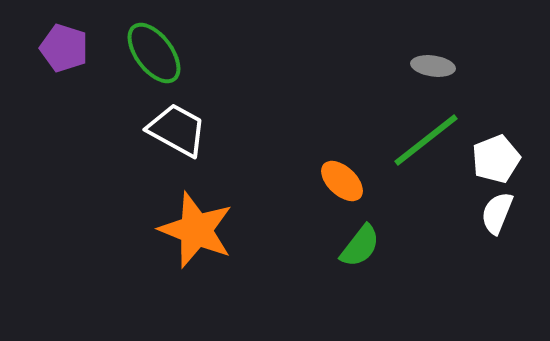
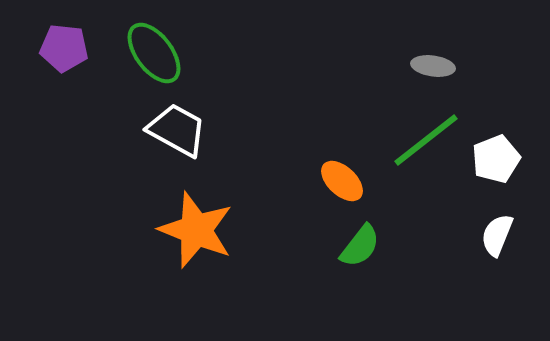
purple pentagon: rotated 12 degrees counterclockwise
white semicircle: moved 22 px down
